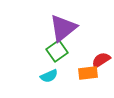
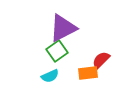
purple triangle: rotated 12 degrees clockwise
red semicircle: rotated 12 degrees counterclockwise
cyan semicircle: moved 1 px right
